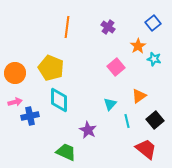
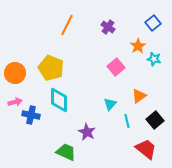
orange line: moved 2 px up; rotated 20 degrees clockwise
blue cross: moved 1 px right, 1 px up; rotated 24 degrees clockwise
purple star: moved 1 px left, 2 px down
